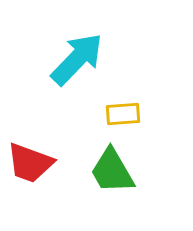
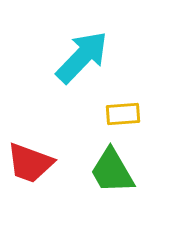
cyan arrow: moved 5 px right, 2 px up
